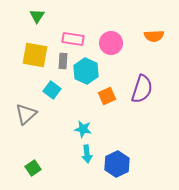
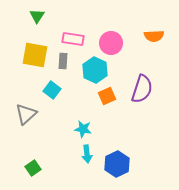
cyan hexagon: moved 9 px right, 1 px up
